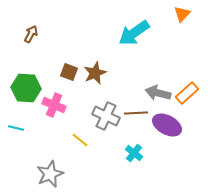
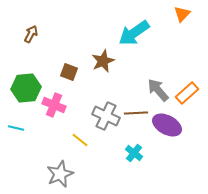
brown star: moved 8 px right, 12 px up
green hexagon: rotated 8 degrees counterclockwise
gray arrow: moved 3 px up; rotated 35 degrees clockwise
gray star: moved 10 px right
